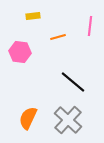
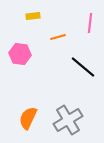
pink line: moved 3 px up
pink hexagon: moved 2 px down
black line: moved 10 px right, 15 px up
gray cross: rotated 16 degrees clockwise
